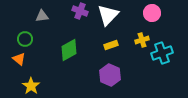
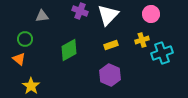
pink circle: moved 1 px left, 1 px down
